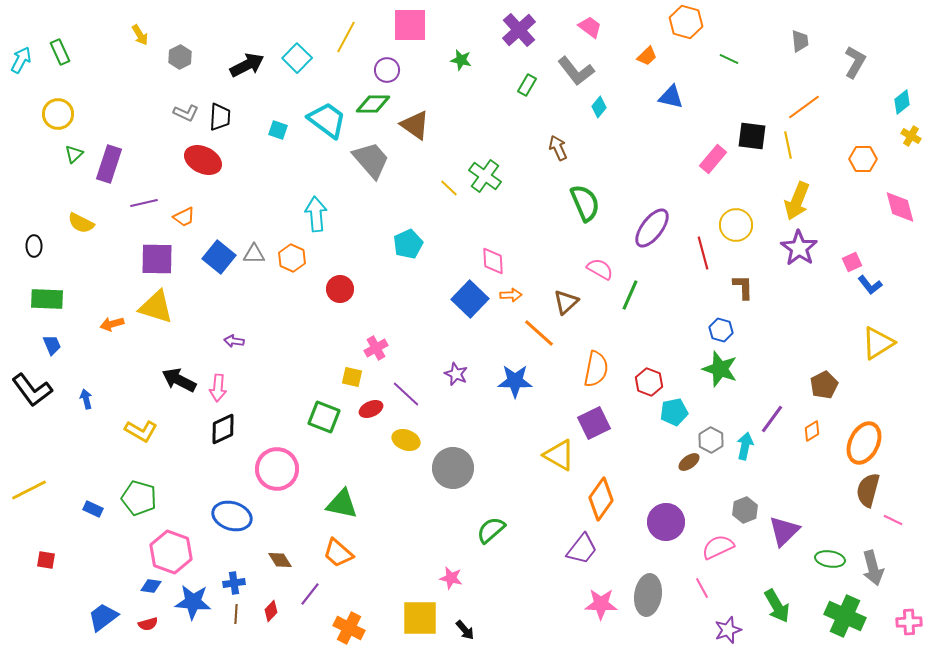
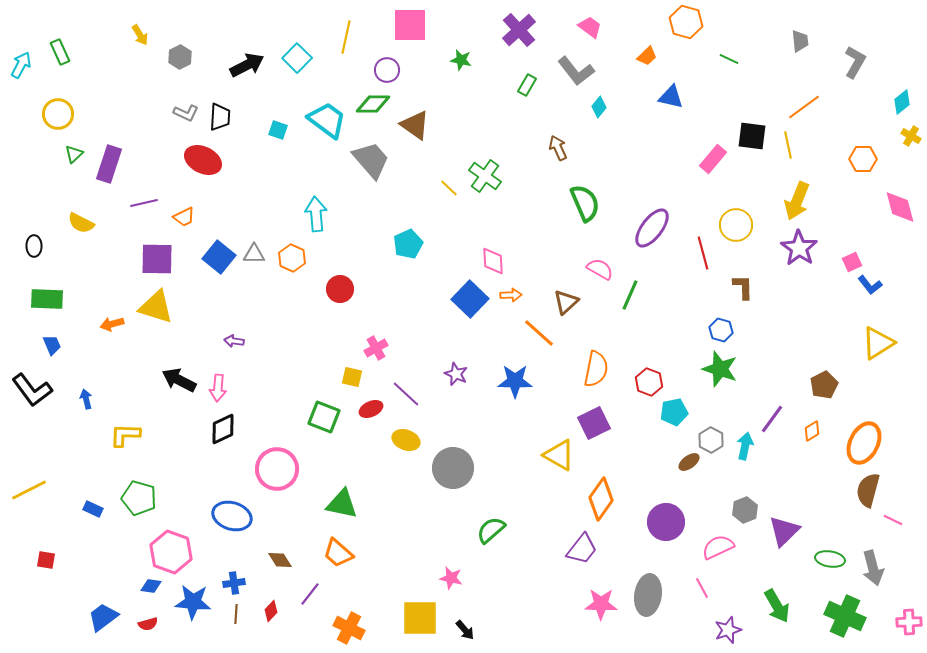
yellow line at (346, 37): rotated 16 degrees counterclockwise
cyan arrow at (21, 60): moved 5 px down
yellow L-shape at (141, 431): moved 16 px left, 4 px down; rotated 152 degrees clockwise
